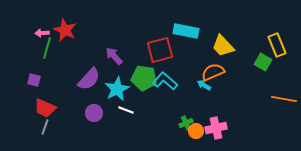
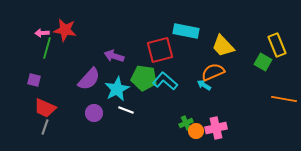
red star: rotated 15 degrees counterclockwise
purple arrow: rotated 30 degrees counterclockwise
